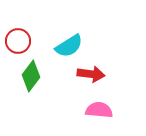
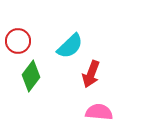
cyan semicircle: moved 1 px right; rotated 12 degrees counterclockwise
red arrow: rotated 104 degrees clockwise
pink semicircle: moved 2 px down
